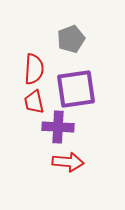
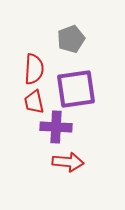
purple cross: moved 2 px left
